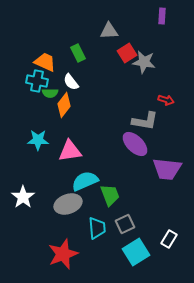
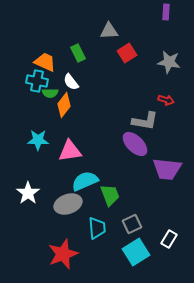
purple rectangle: moved 4 px right, 4 px up
gray star: moved 25 px right
white star: moved 5 px right, 4 px up
gray square: moved 7 px right
